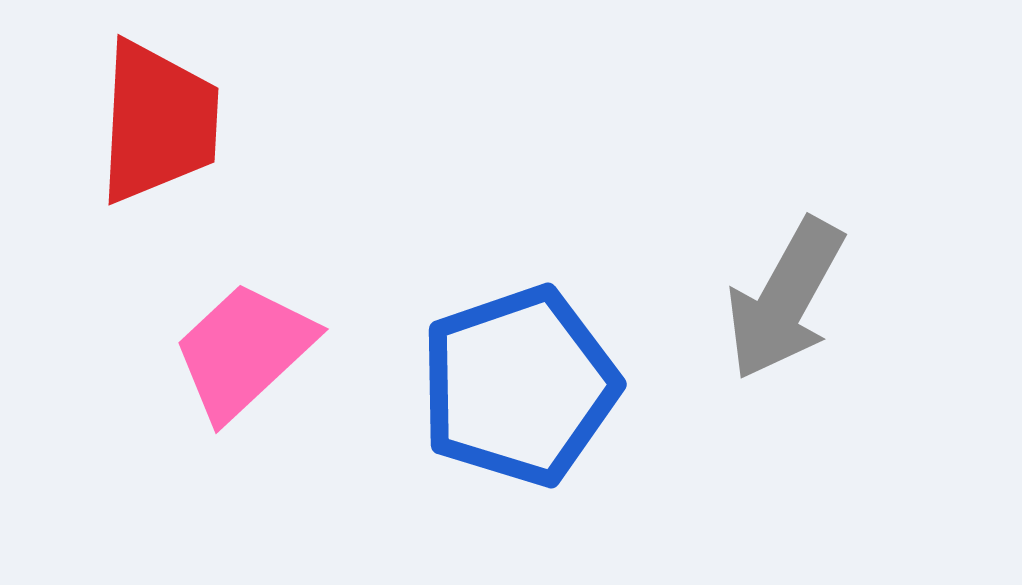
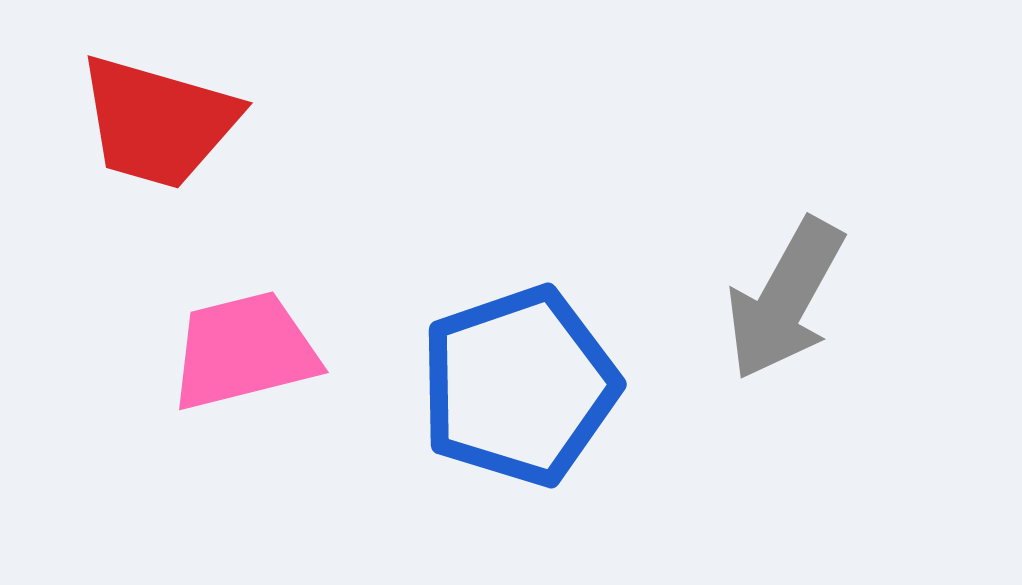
red trapezoid: rotated 103 degrees clockwise
pink trapezoid: rotated 29 degrees clockwise
